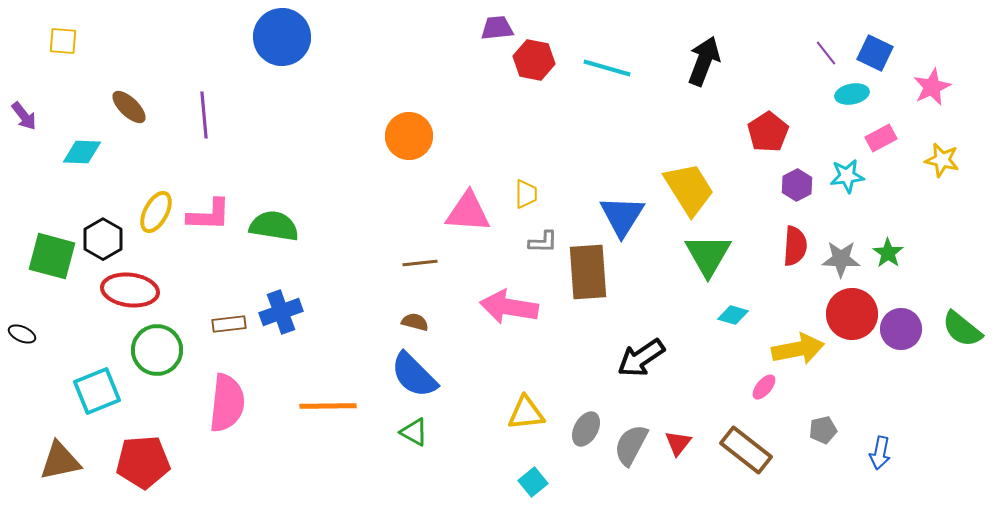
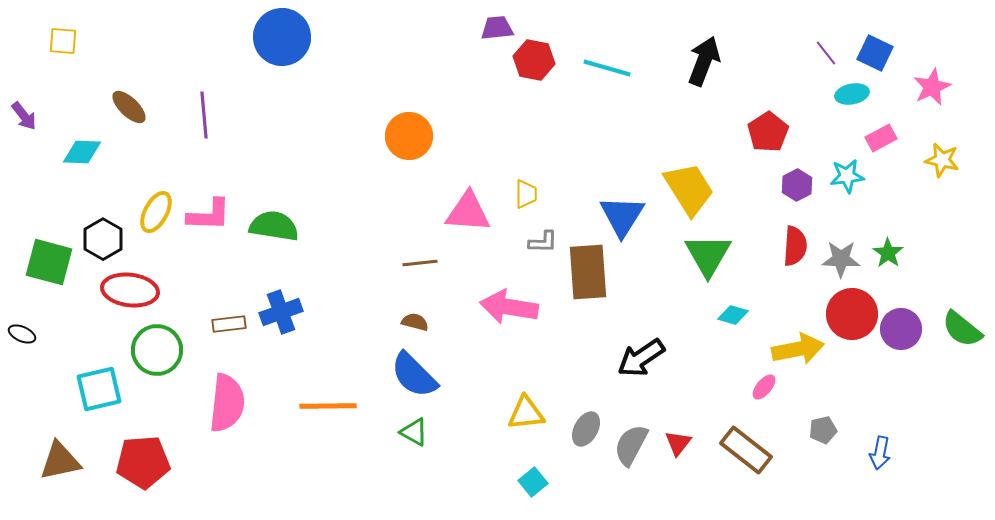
green square at (52, 256): moved 3 px left, 6 px down
cyan square at (97, 391): moved 2 px right, 2 px up; rotated 9 degrees clockwise
